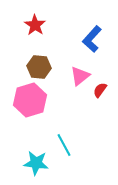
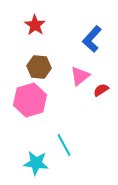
red semicircle: moved 1 px right; rotated 21 degrees clockwise
